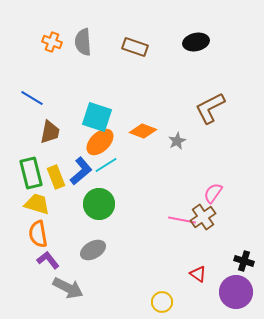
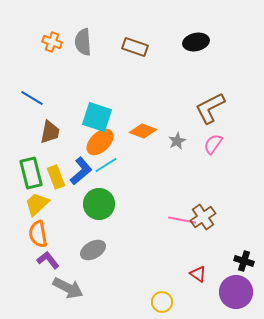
pink semicircle: moved 49 px up
yellow trapezoid: rotated 60 degrees counterclockwise
